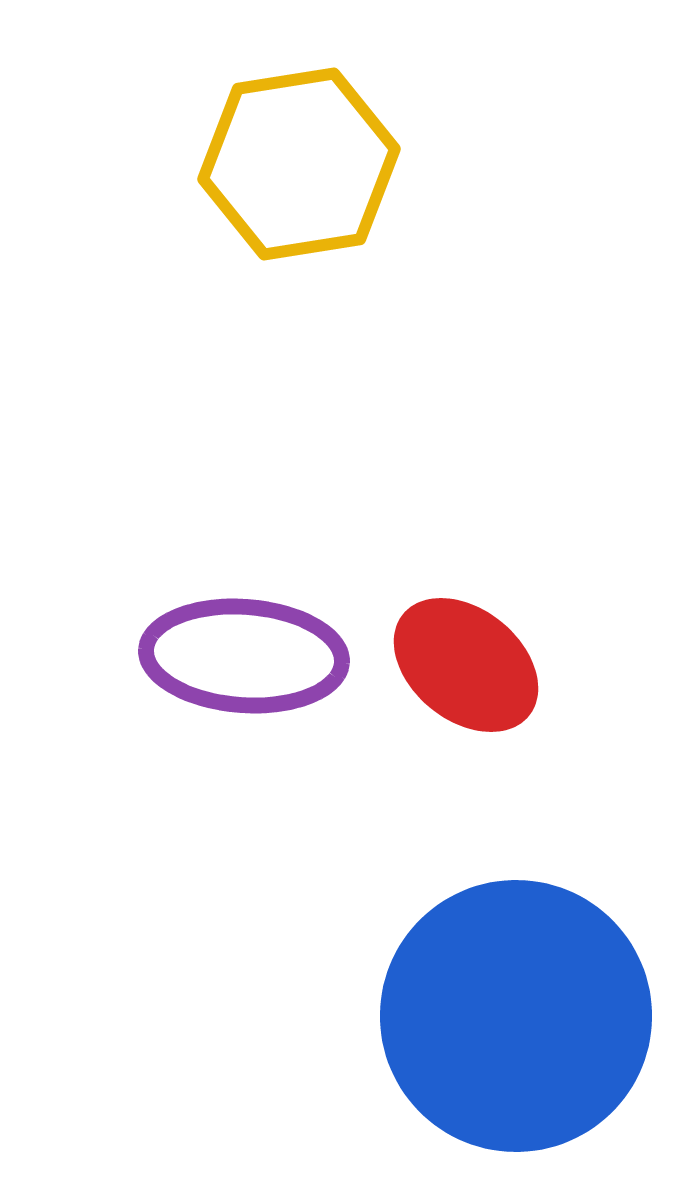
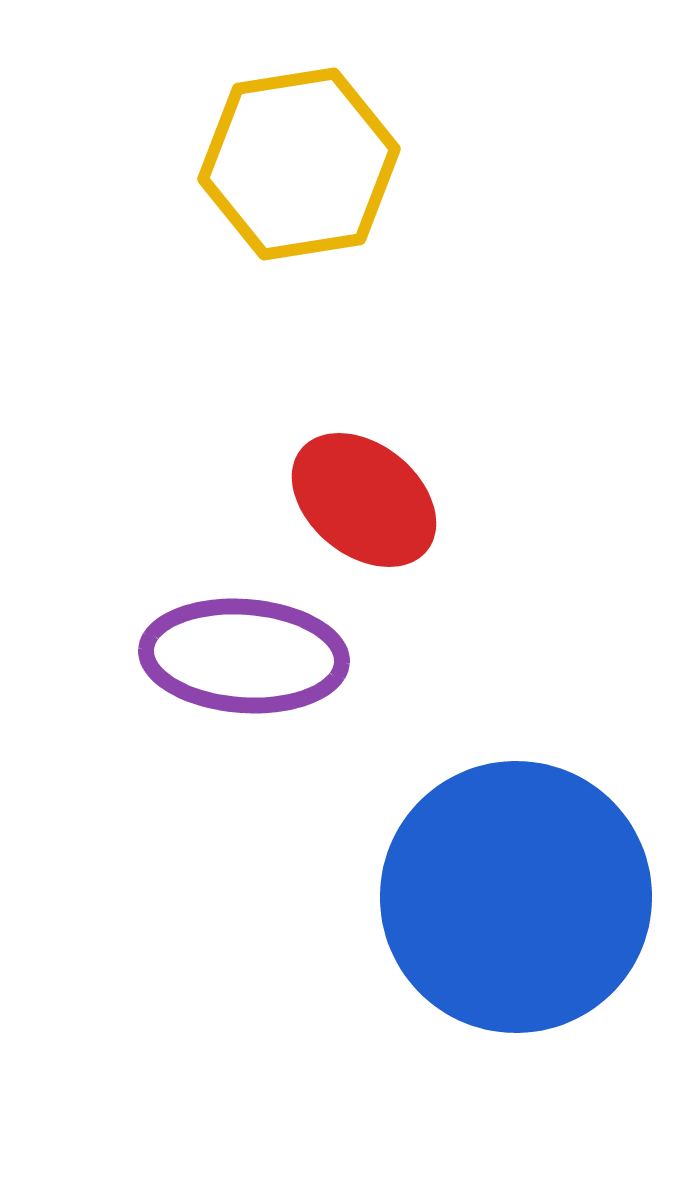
red ellipse: moved 102 px left, 165 px up
blue circle: moved 119 px up
